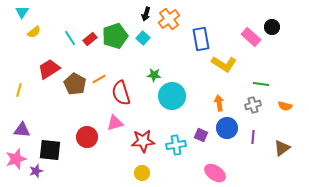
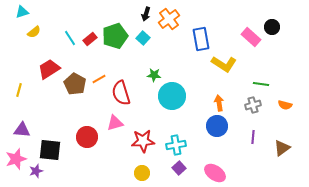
cyan triangle: rotated 40 degrees clockwise
orange semicircle: moved 1 px up
blue circle: moved 10 px left, 2 px up
purple square: moved 22 px left, 33 px down; rotated 24 degrees clockwise
